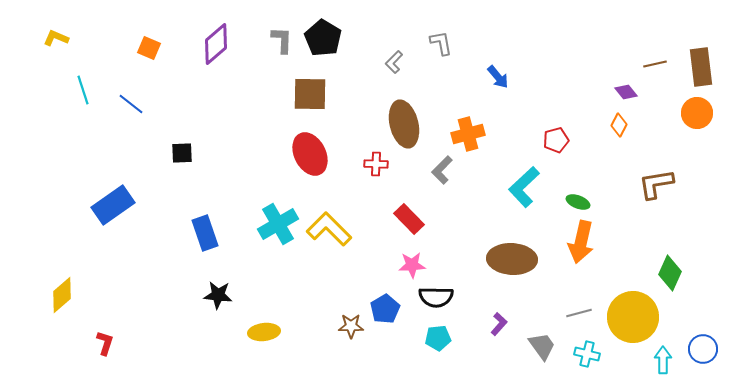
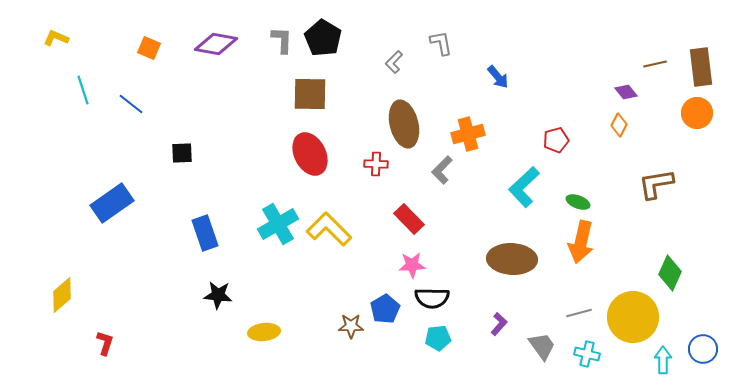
purple diamond at (216, 44): rotated 51 degrees clockwise
blue rectangle at (113, 205): moved 1 px left, 2 px up
black semicircle at (436, 297): moved 4 px left, 1 px down
